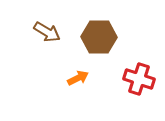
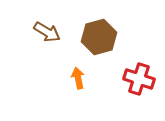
brown hexagon: rotated 16 degrees counterclockwise
orange arrow: rotated 75 degrees counterclockwise
